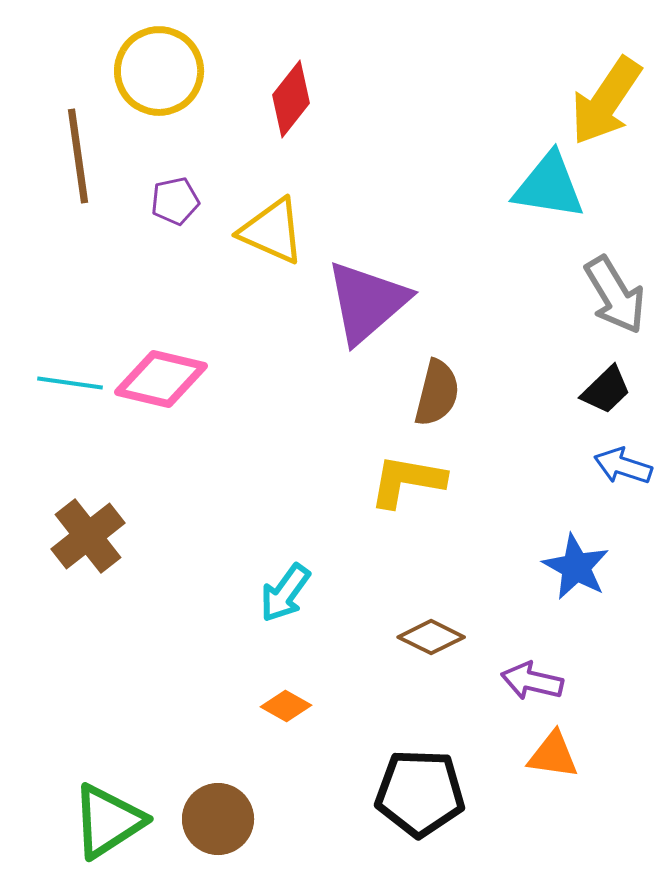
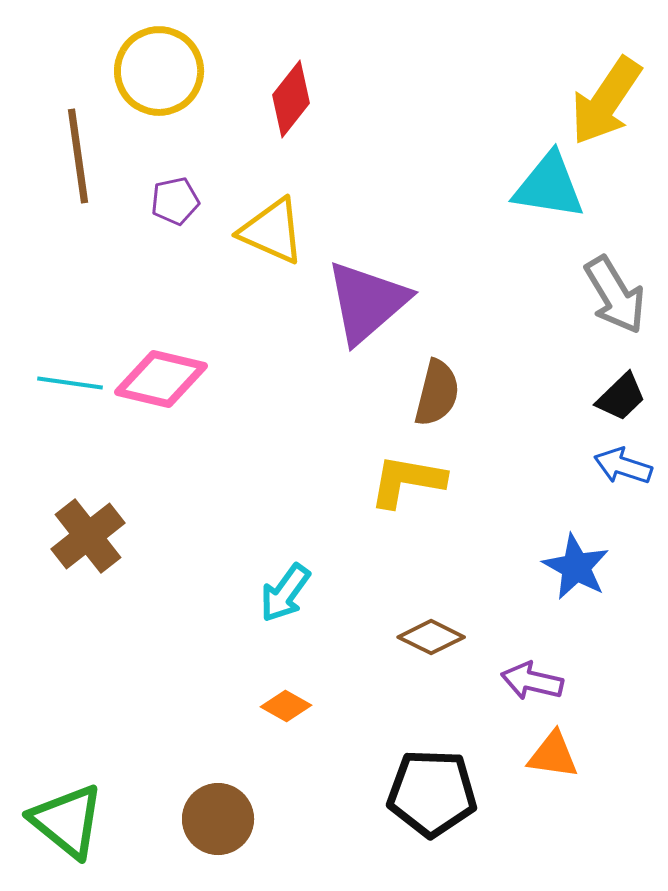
black trapezoid: moved 15 px right, 7 px down
black pentagon: moved 12 px right
green triangle: moved 41 px left; rotated 48 degrees counterclockwise
